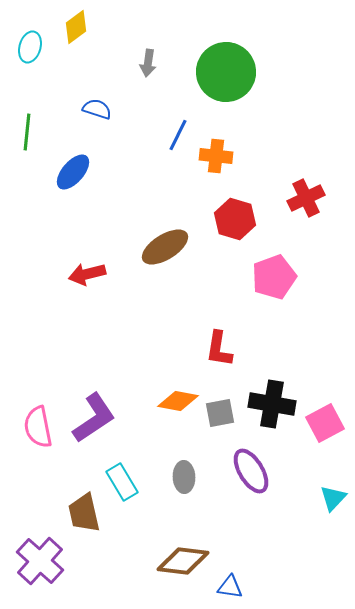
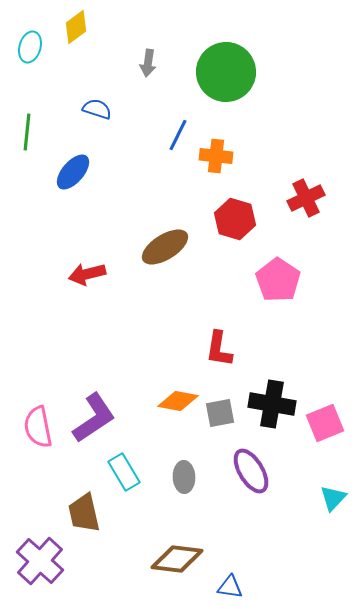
pink pentagon: moved 4 px right, 3 px down; rotated 18 degrees counterclockwise
pink square: rotated 6 degrees clockwise
cyan rectangle: moved 2 px right, 10 px up
brown diamond: moved 6 px left, 2 px up
